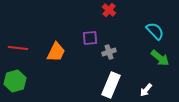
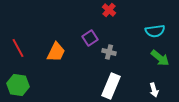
cyan semicircle: rotated 126 degrees clockwise
purple square: rotated 28 degrees counterclockwise
red line: rotated 54 degrees clockwise
gray cross: rotated 32 degrees clockwise
green hexagon: moved 3 px right, 4 px down; rotated 25 degrees clockwise
white rectangle: moved 1 px down
white arrow: moved 8 px right; rotated 56 degrees counterclockwise
